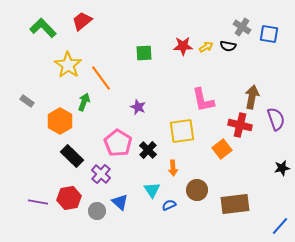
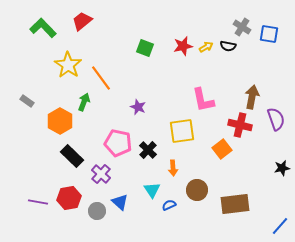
red star: rotated 12 degrees counterclockwise
green square: moved 1 px right, 5 px up; rotated 24 degrees clockwise
pink pentagon: rotated 20 degrees counterclockwise
